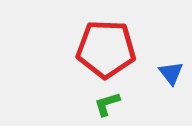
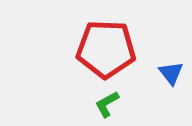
green L-shape: rotated 12 degrees counterclockwise
